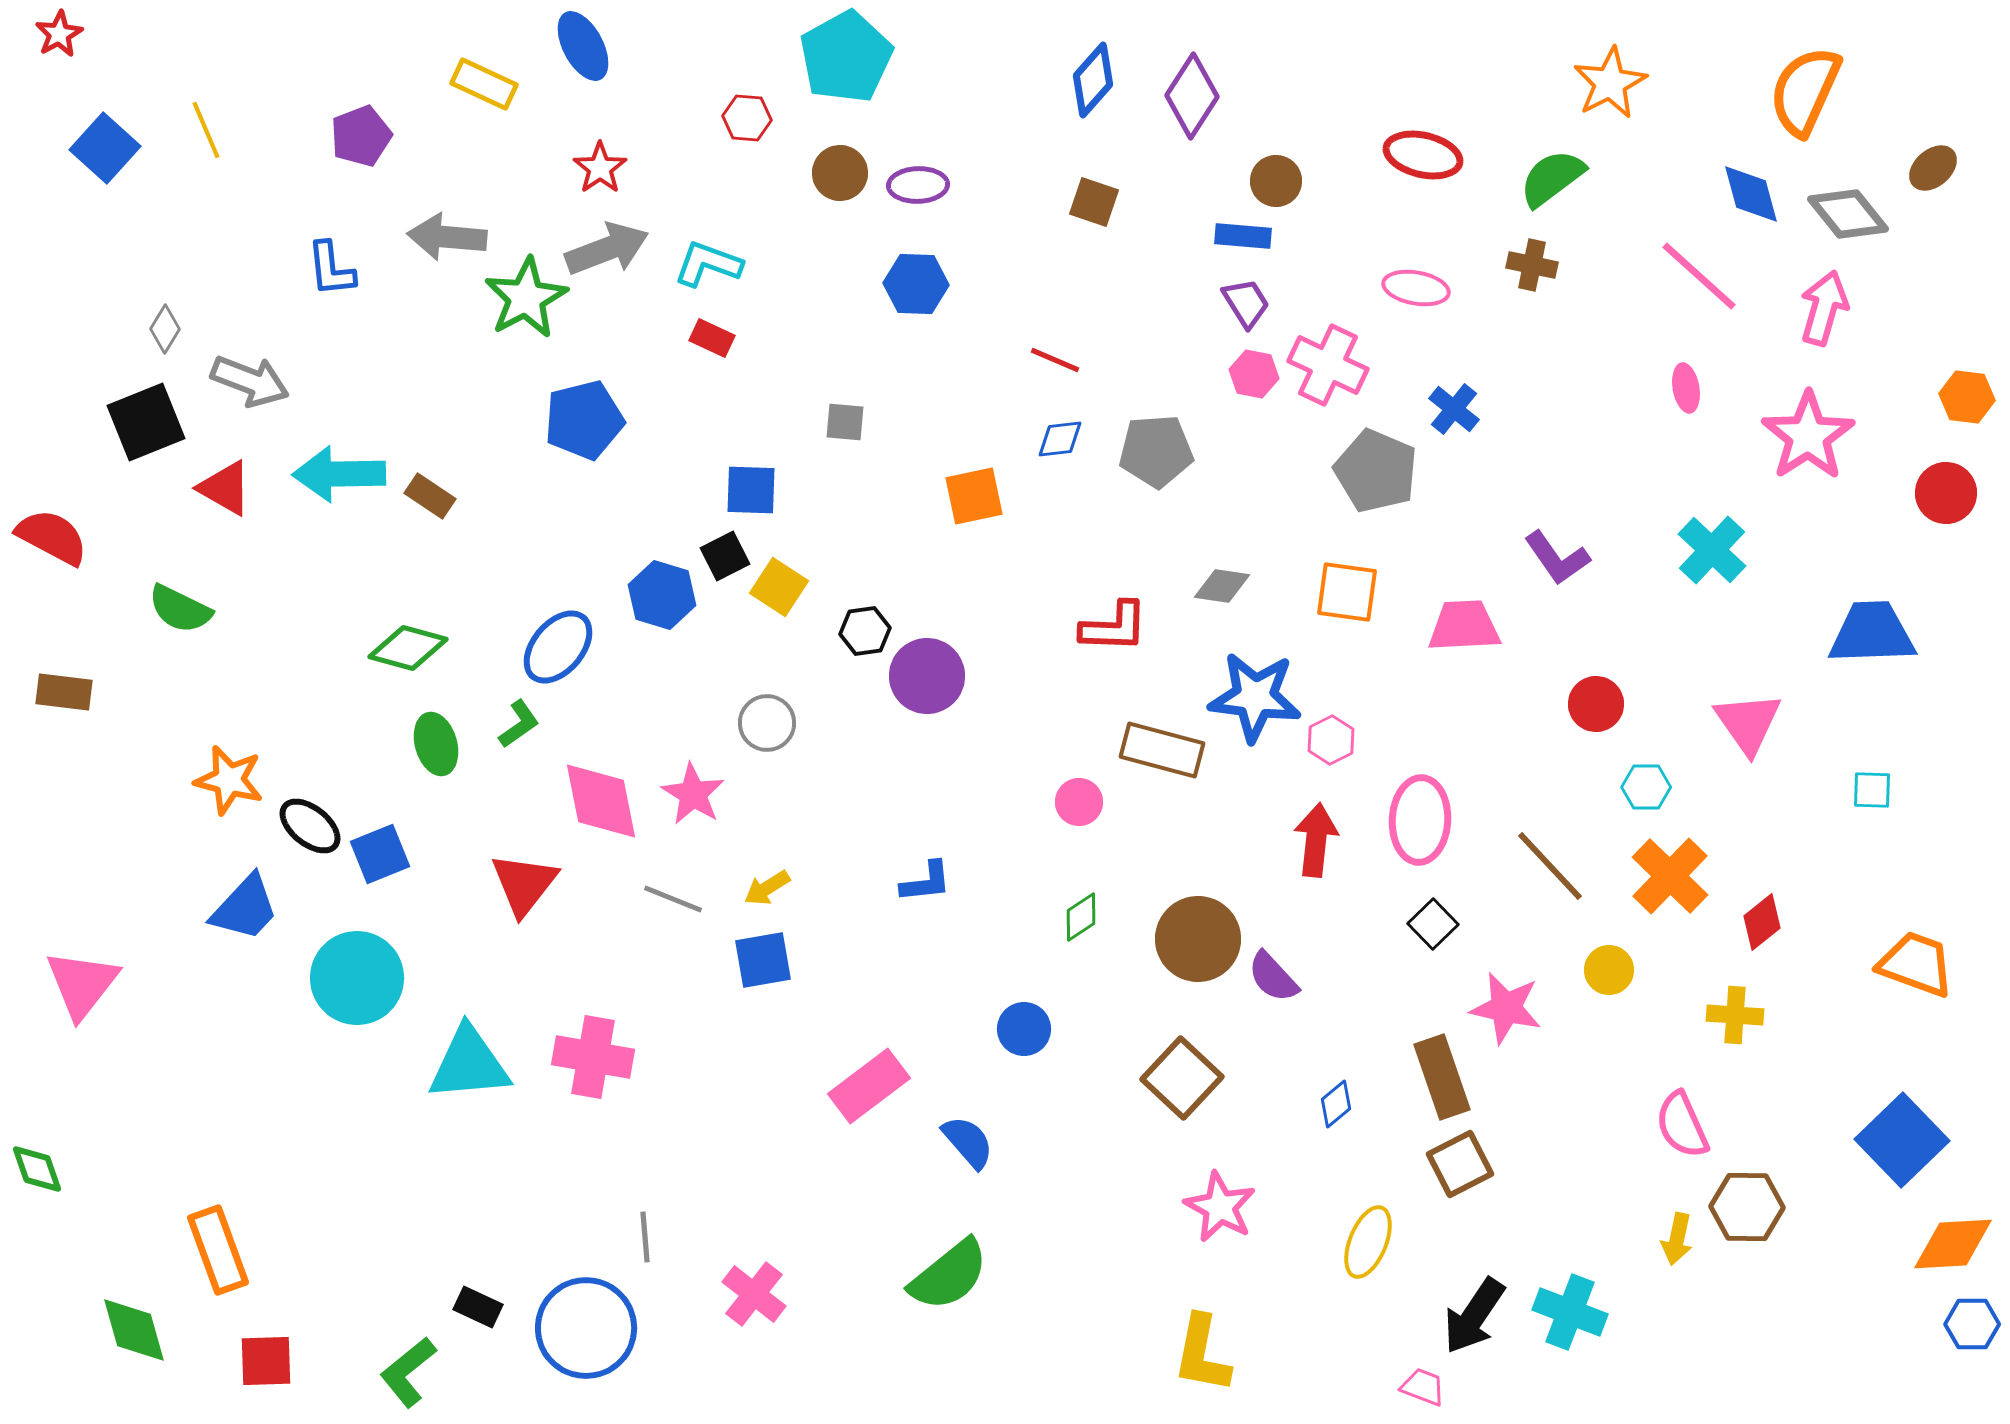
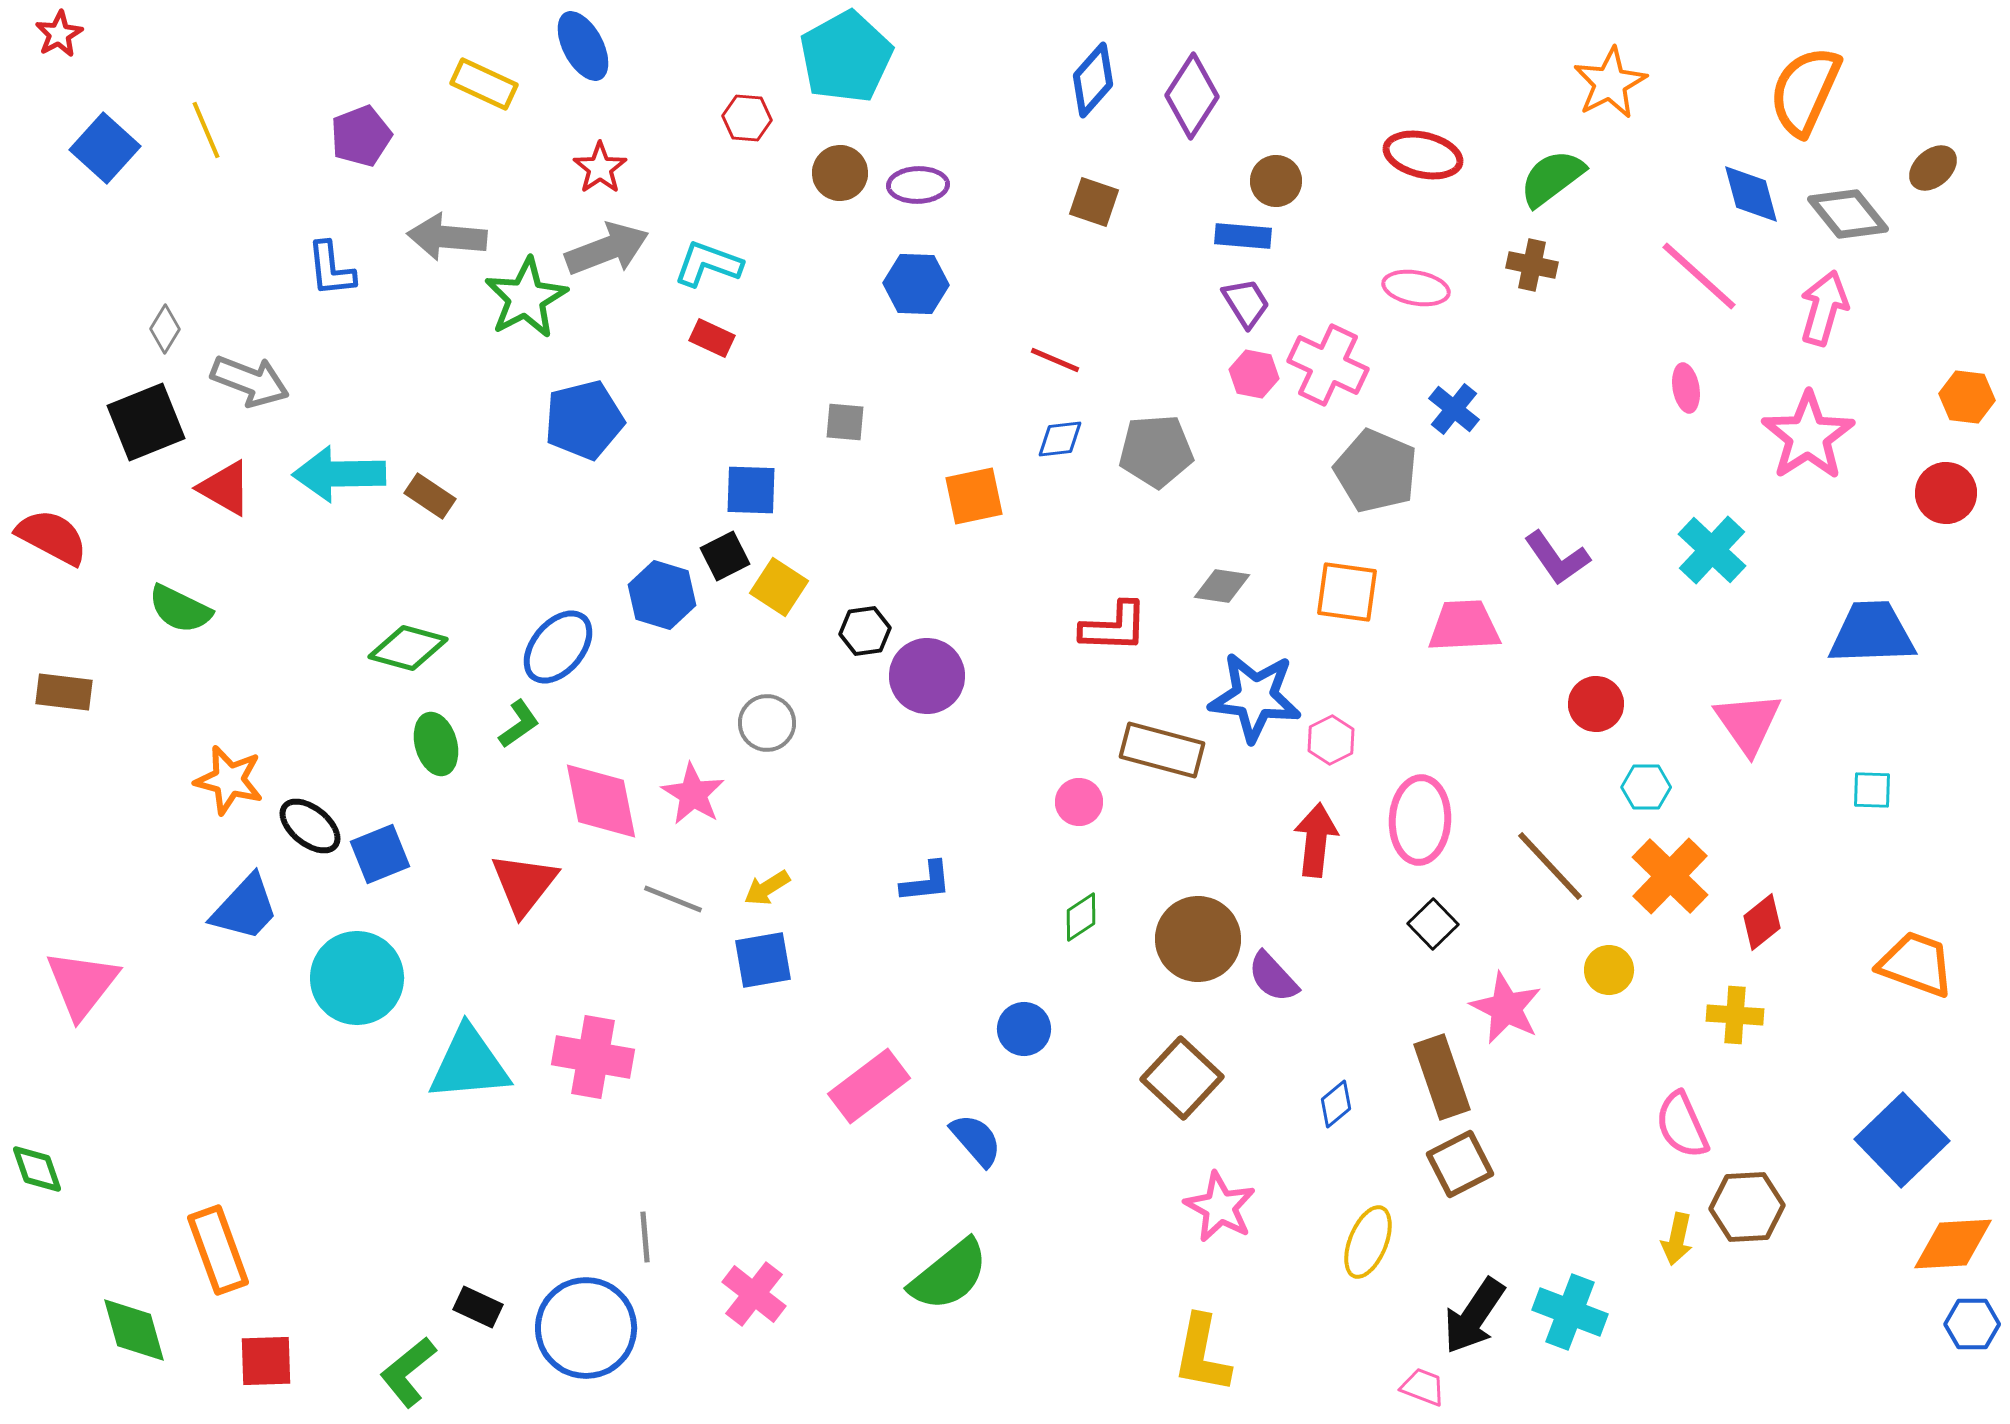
pink star at (1506, 1008): rotated 14 degrees clockwise
blue semicircle at (968, 1142): moved 8 px right, 2 px up
brown hexagon at (1747, 1207): rotated 4 degrees counterclockwise
